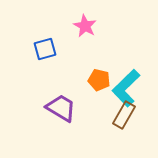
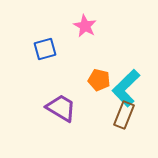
brown rectangle: rotated 8 degrees counterclockwise
